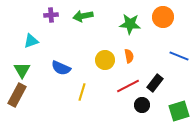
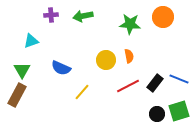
blue line: moved 23 px down
yellow circle: moved 1 px right
yellow line: rotated 24 degrees clockwise
black circle: moved 15 px right, 9 px down
